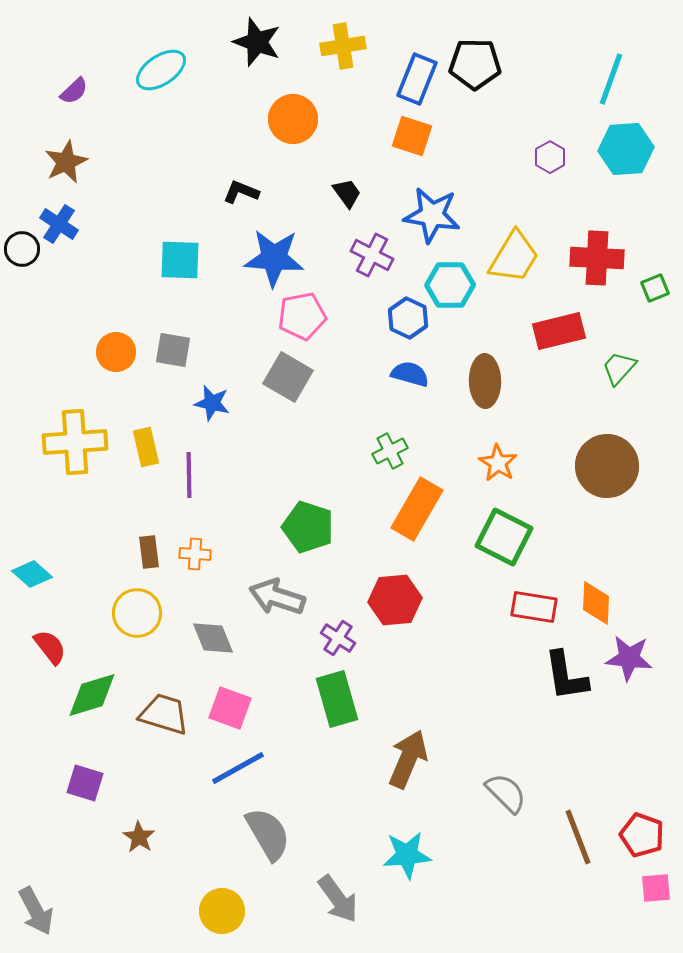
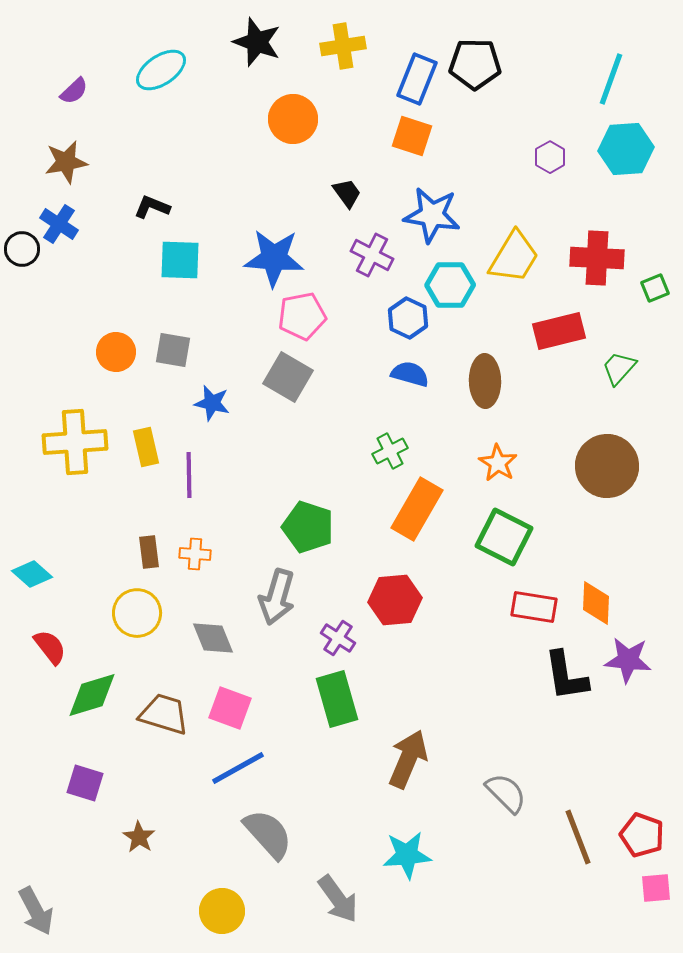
brown star at (66, 162): rotated 15 degrees clockwise
black L-shape at (241, 192): moved 89 px left, 15 px down
gray arrow at (277, 597): rotated 92 degrees counterclockwise
purple star at (629, 658): moved 1 px left, 2 px down
gray semicircle at (268, 834): rotated 12 degrees counterclockwise
